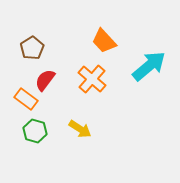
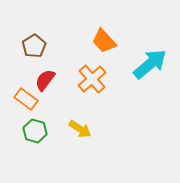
brown pentagon: moved 2 px right, 2 px up
cyan arrow: moved 1 px right, 2 px up
orange cross: rotated 8 degrees clockwise
